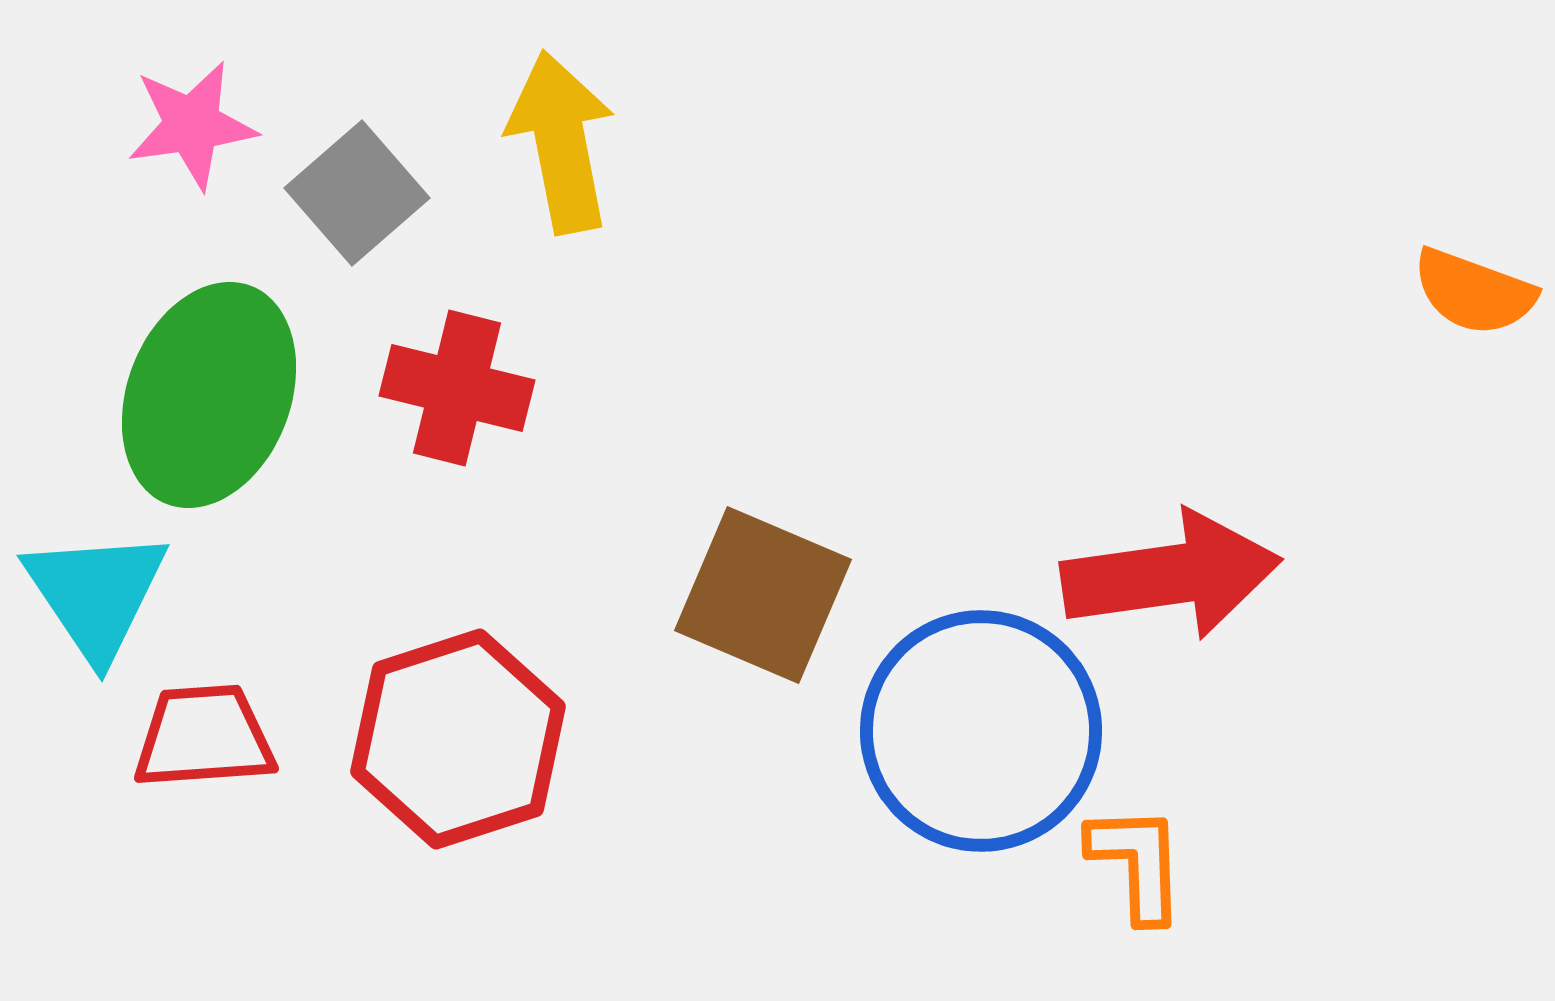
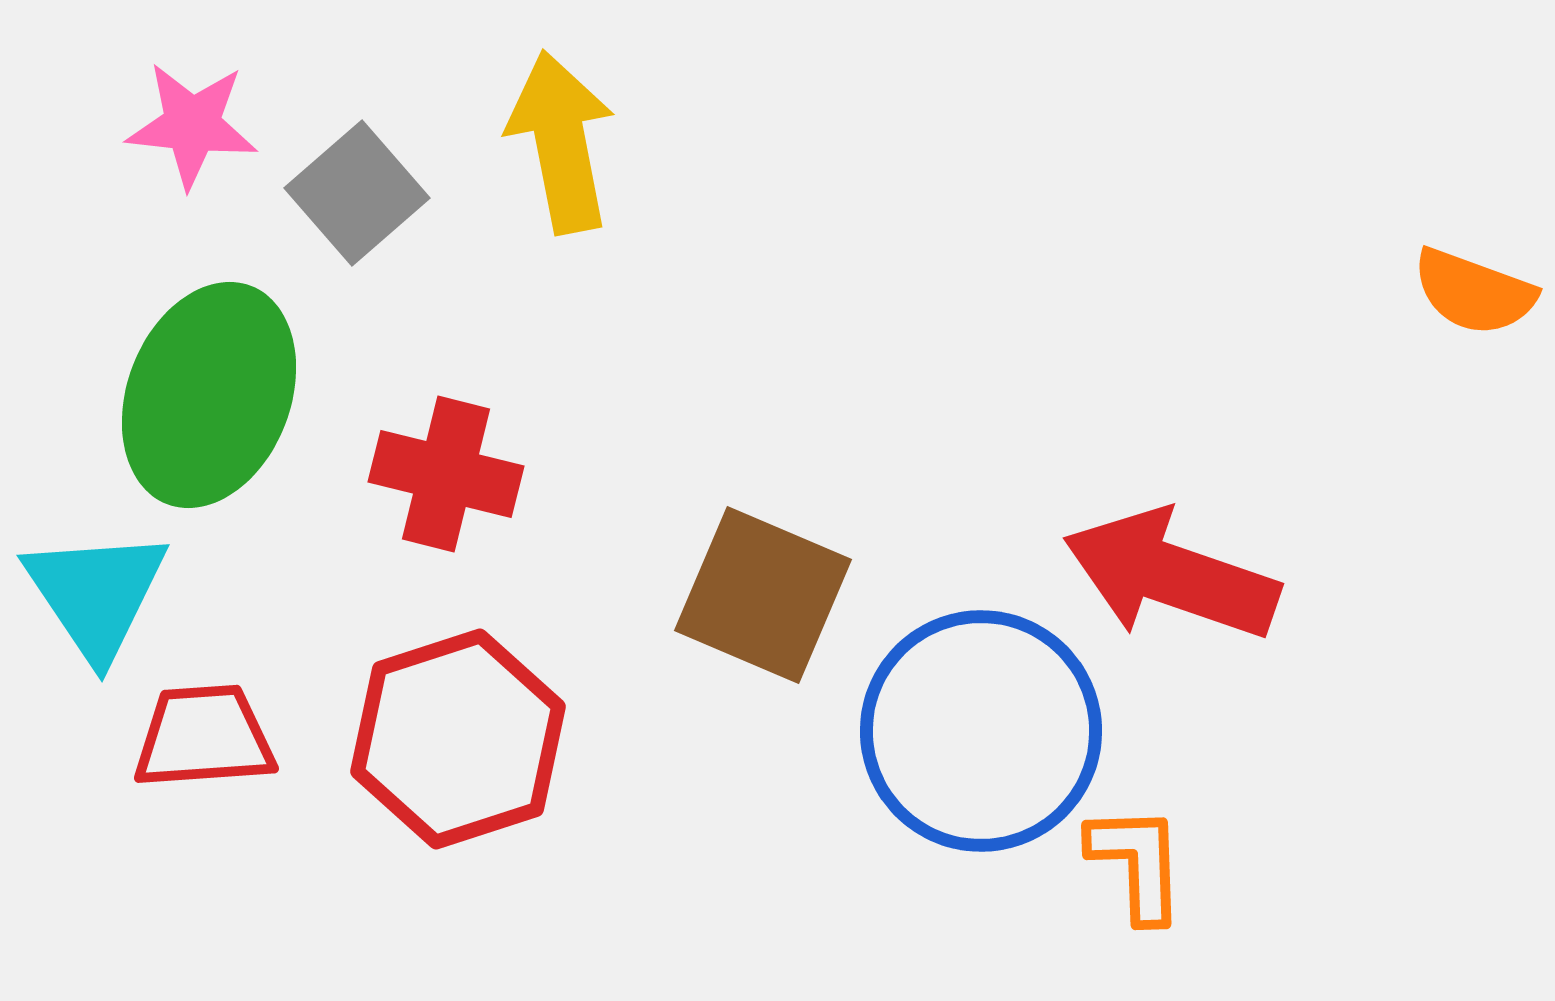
pink star: rotated 14 degrees clockwise
red cross: moved 11 px left, 86 px down
red arrow: rotated 153 degrees counterclockwise
